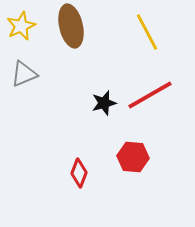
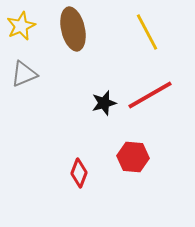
brown ellipse: moved 2 px right, 3 px down
